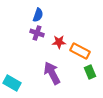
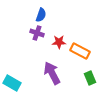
blue semicircle: moved 3 px right
green rectangle: moved 6 px down
